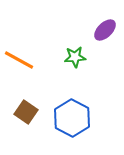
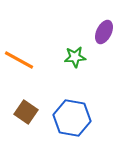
purple ellipse: moved 1 px left, 2 px down; rotated 20 degrees counterclockwise
blue hexagon: rotated 18 degrees counterclockwise
